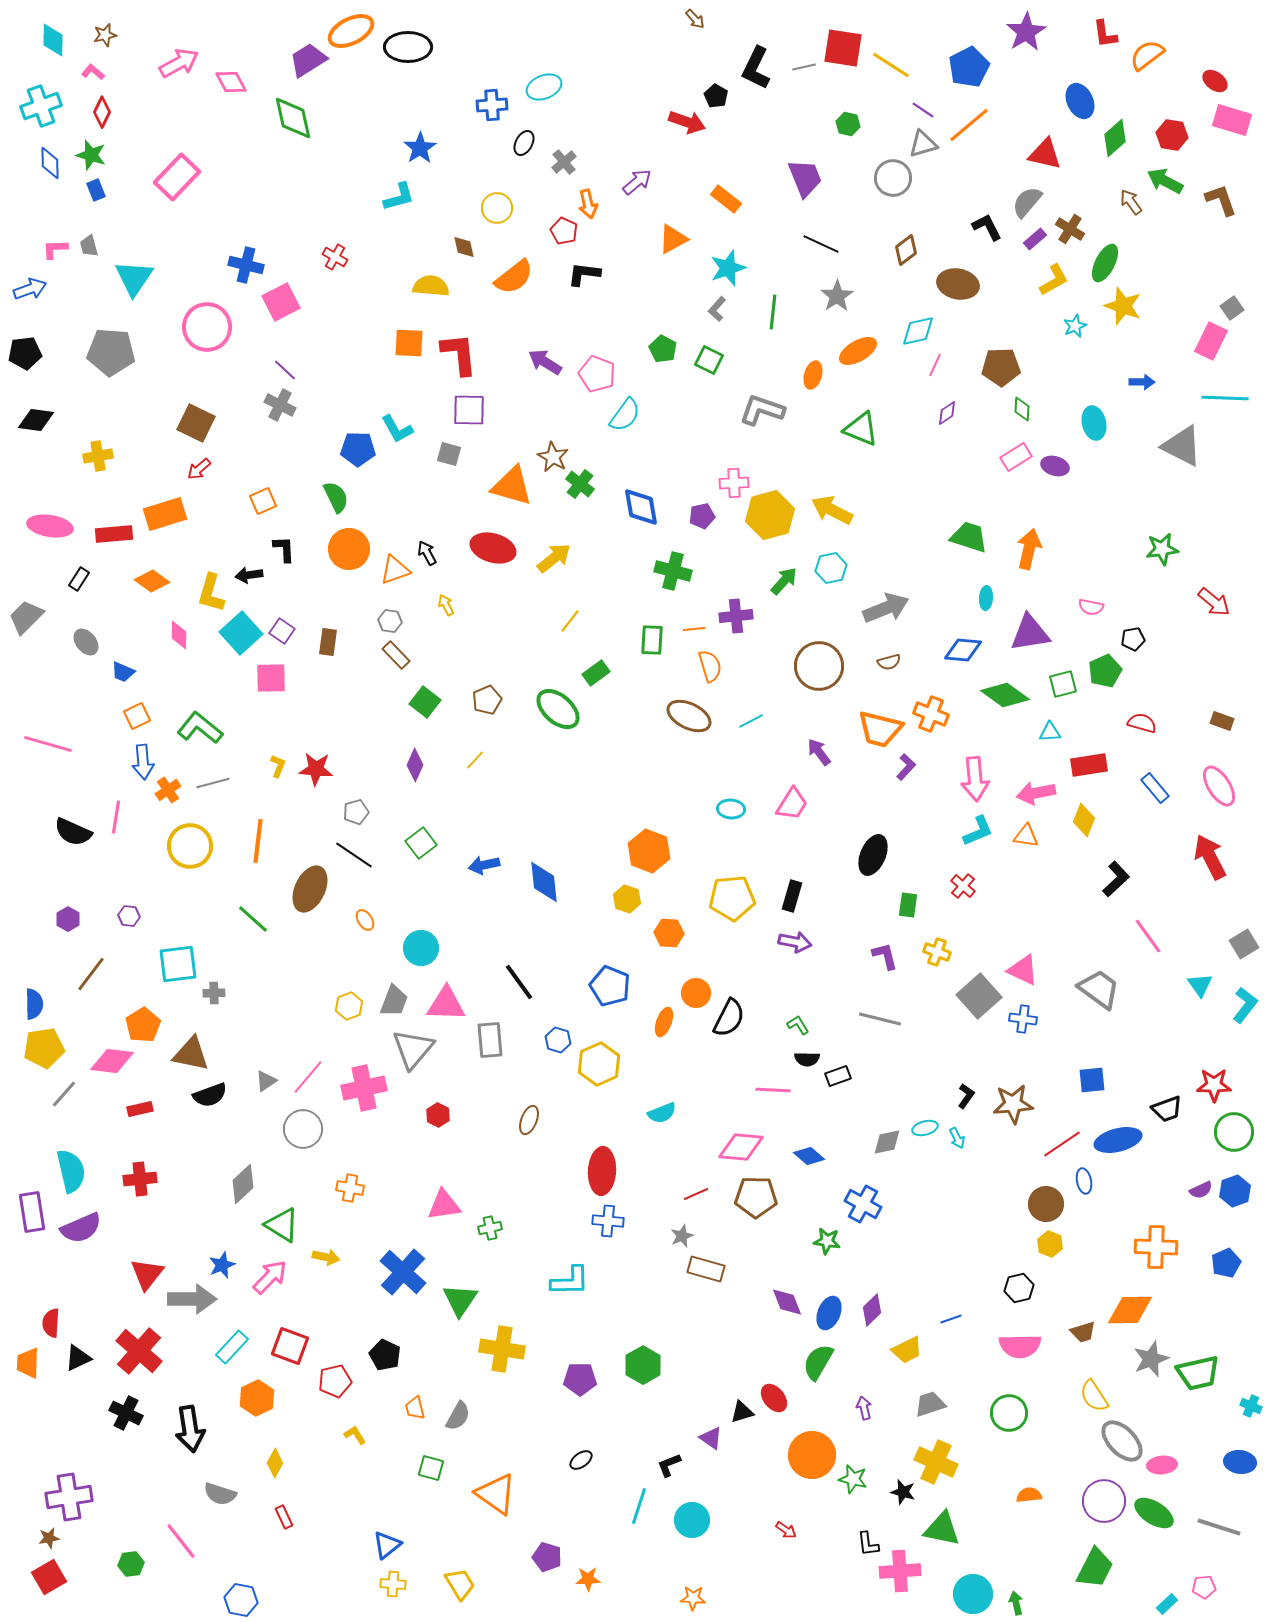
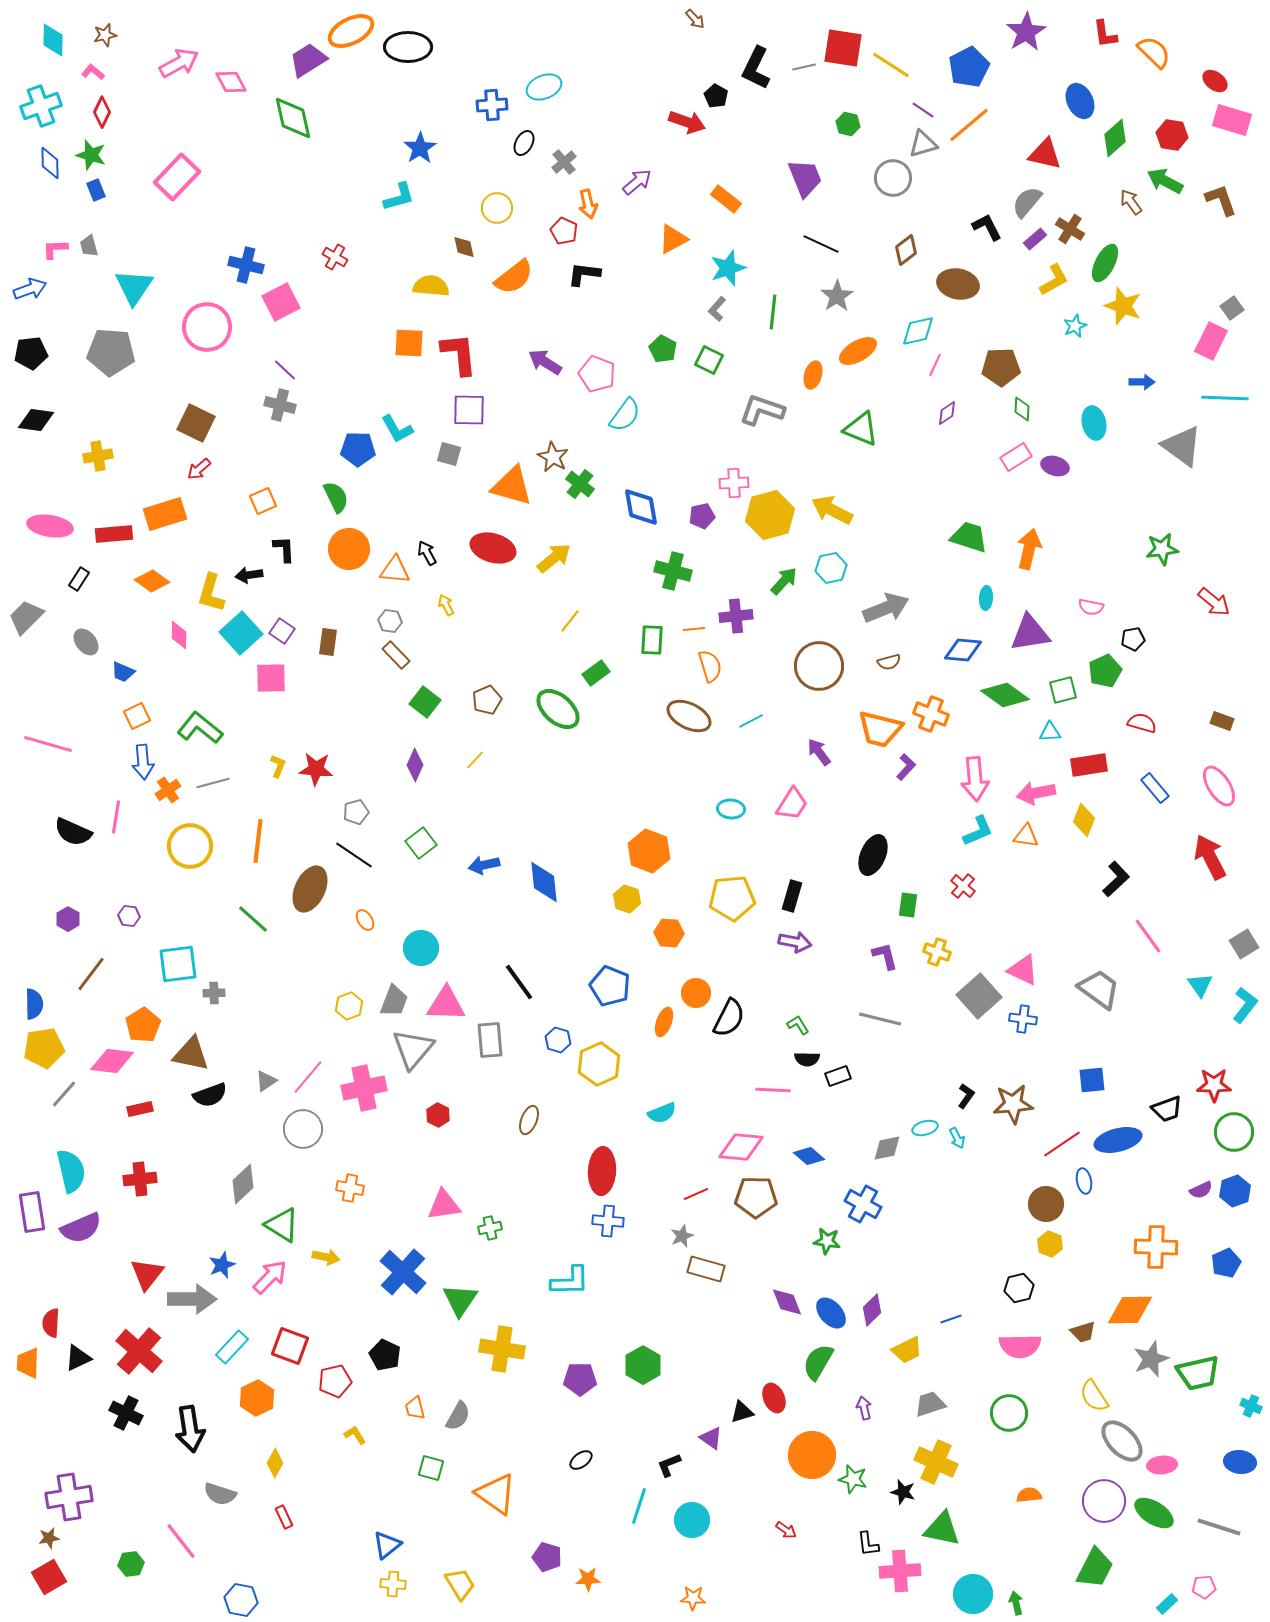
orange semicircle at (1147, 55): moved 7 px right, 3 px up; rotated 81 degrees clockwise
cyan triangle at (134, 278): moved 9 px down
black pentagon at (25, 353): moved 6 px right
gray cross at (280, 405): rotated 12 degrees counterclockwise
gray triangle at (1182, 446): rotated 9 degrees clockwise
orange triangle at (395, 570): rotated 24 degrees clockwise
green square at (1063, 684): moved 6 px down
gray diamond at (887, 1142): moved 6 px down
blue ellipse at (829, 1313): moved 2 px right; rotated 64 degrees counterclockwise
red ellipse at (774, 1398): rotated 16 degrees clockwise
